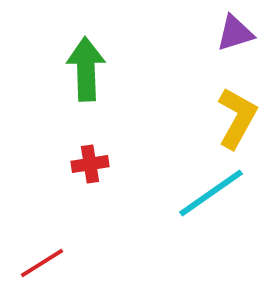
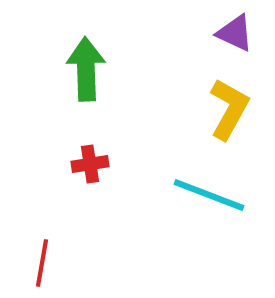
purple triangle: rotated 42 degrees clockwise
yellow L-shape: moved 8 px left, 9 px up
cyan line: moved 2 px left, 2 px down; rotated 56 degrees clockwise
red line: rotated 48 degrees counterclockwise
